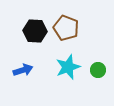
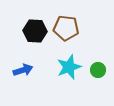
brown pentagon: rotated 15 degrees counterclockwise
cyan star: moved 1 px right
